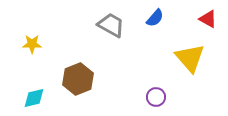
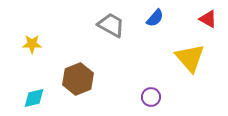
purple circle: moved 5 px left
